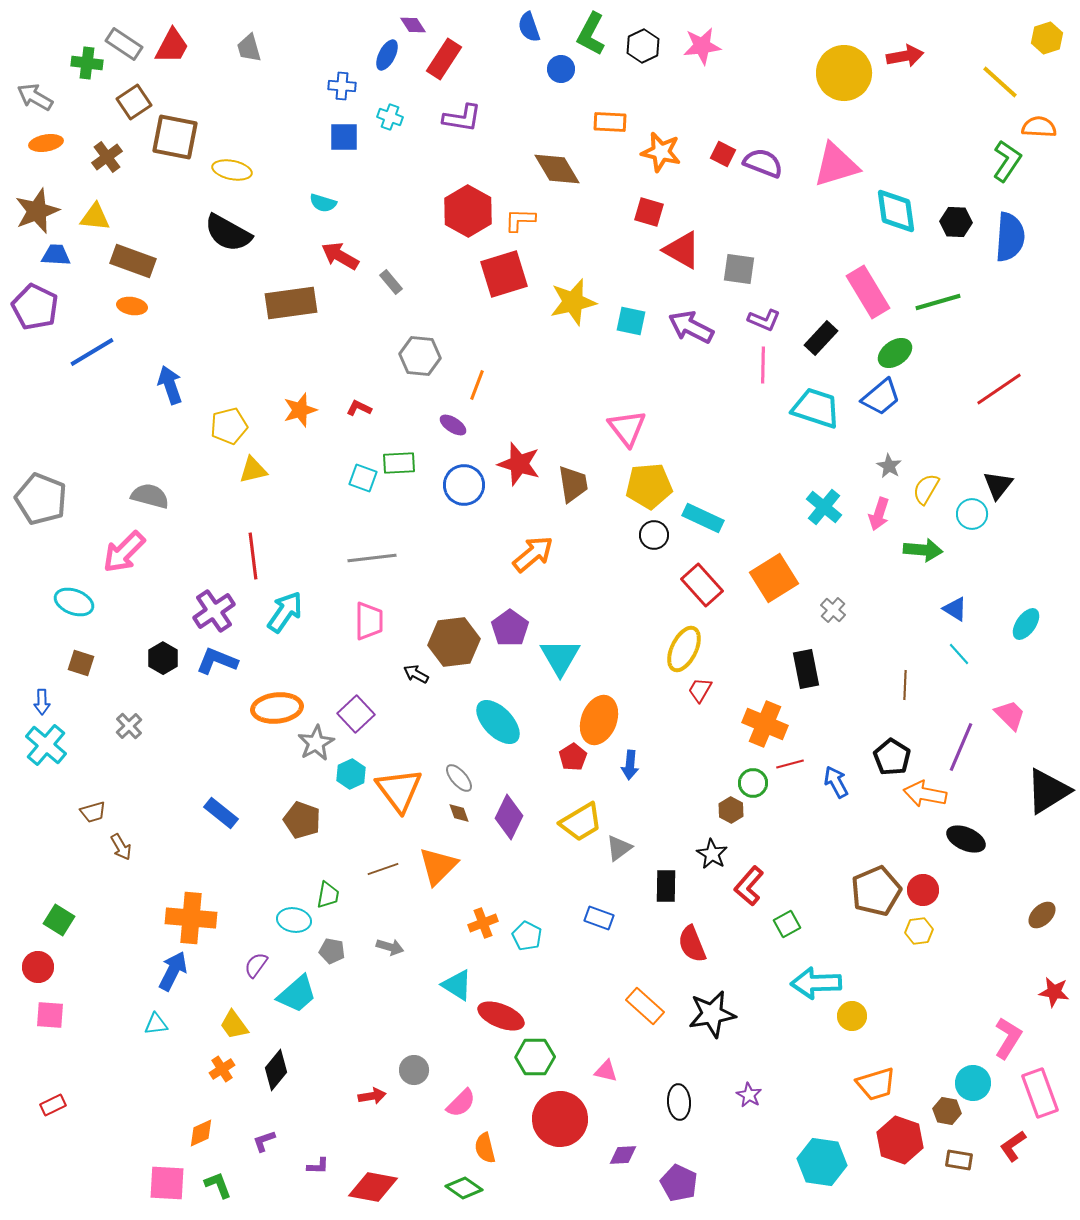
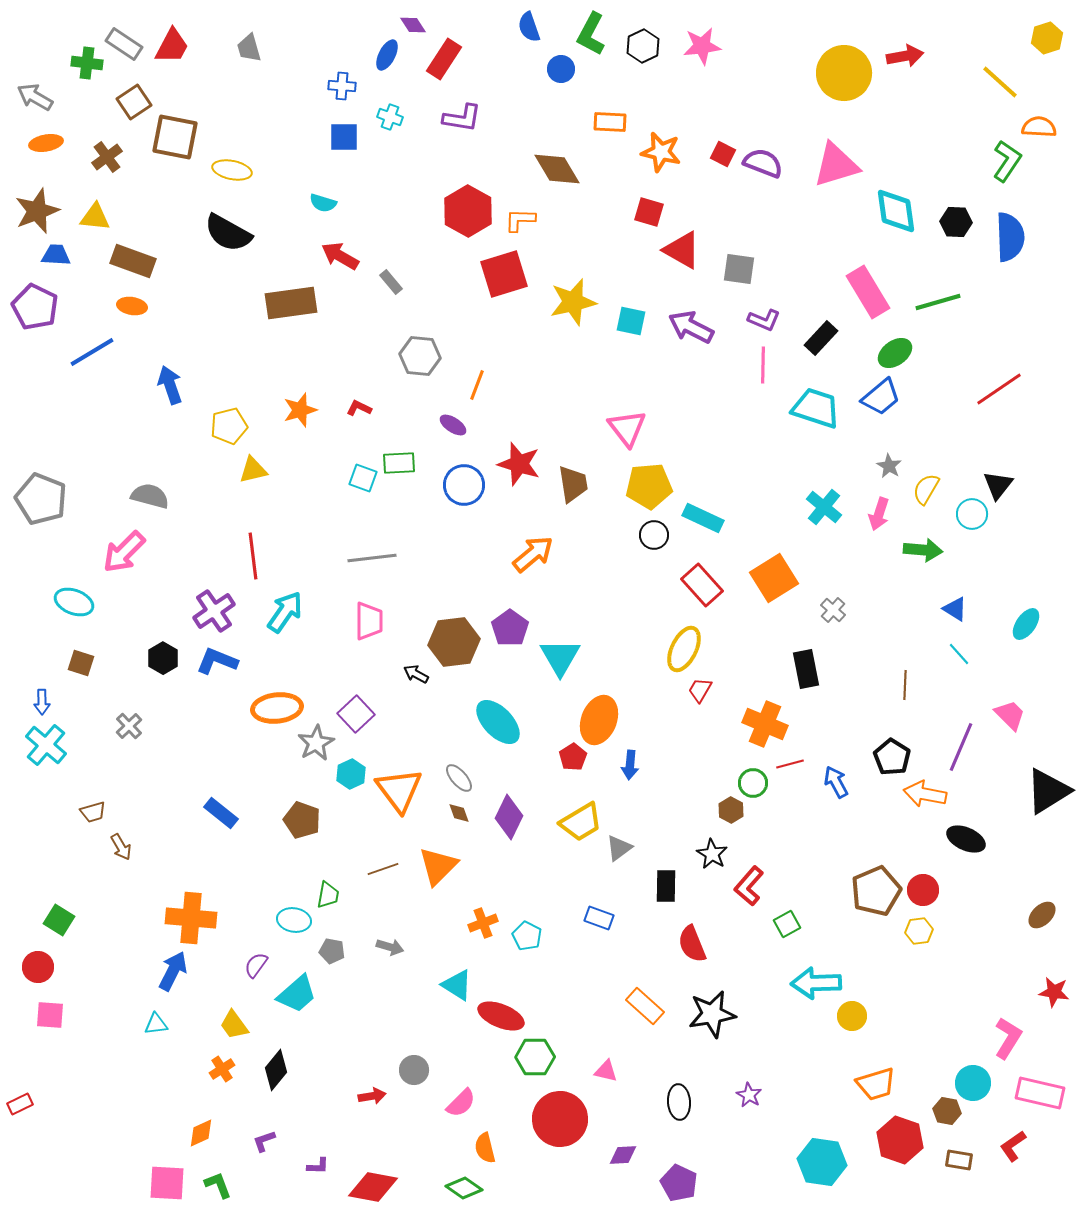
blue semicircle at (1010, 237): rotated 6 degrees counterclockwise
pink rectangle at (1040, 1093): rotated 57 degrees counterclockwise
red rectangle at (53, 1105): moved 33 px left, 1 px up
